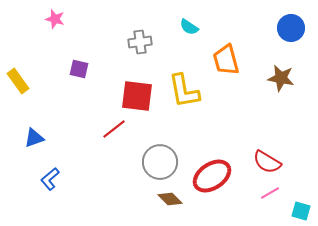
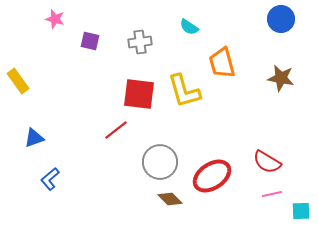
blue circle: moved 10 px left, 9 px up
orange trapezoid: moved 4 px left, 3 px down
purple square: moved 11 px right, 28 px up
yellow L-shape: rotated 6 degrees counterclockwise
red square: moved 2 px right, 2 px up
red line: moved 2 px right, 1 px down
pink line: moved 2 px right, 1 px down; rotated 18 degrees clockwise
cyan square: rotated 18 degrees counterclockwise
